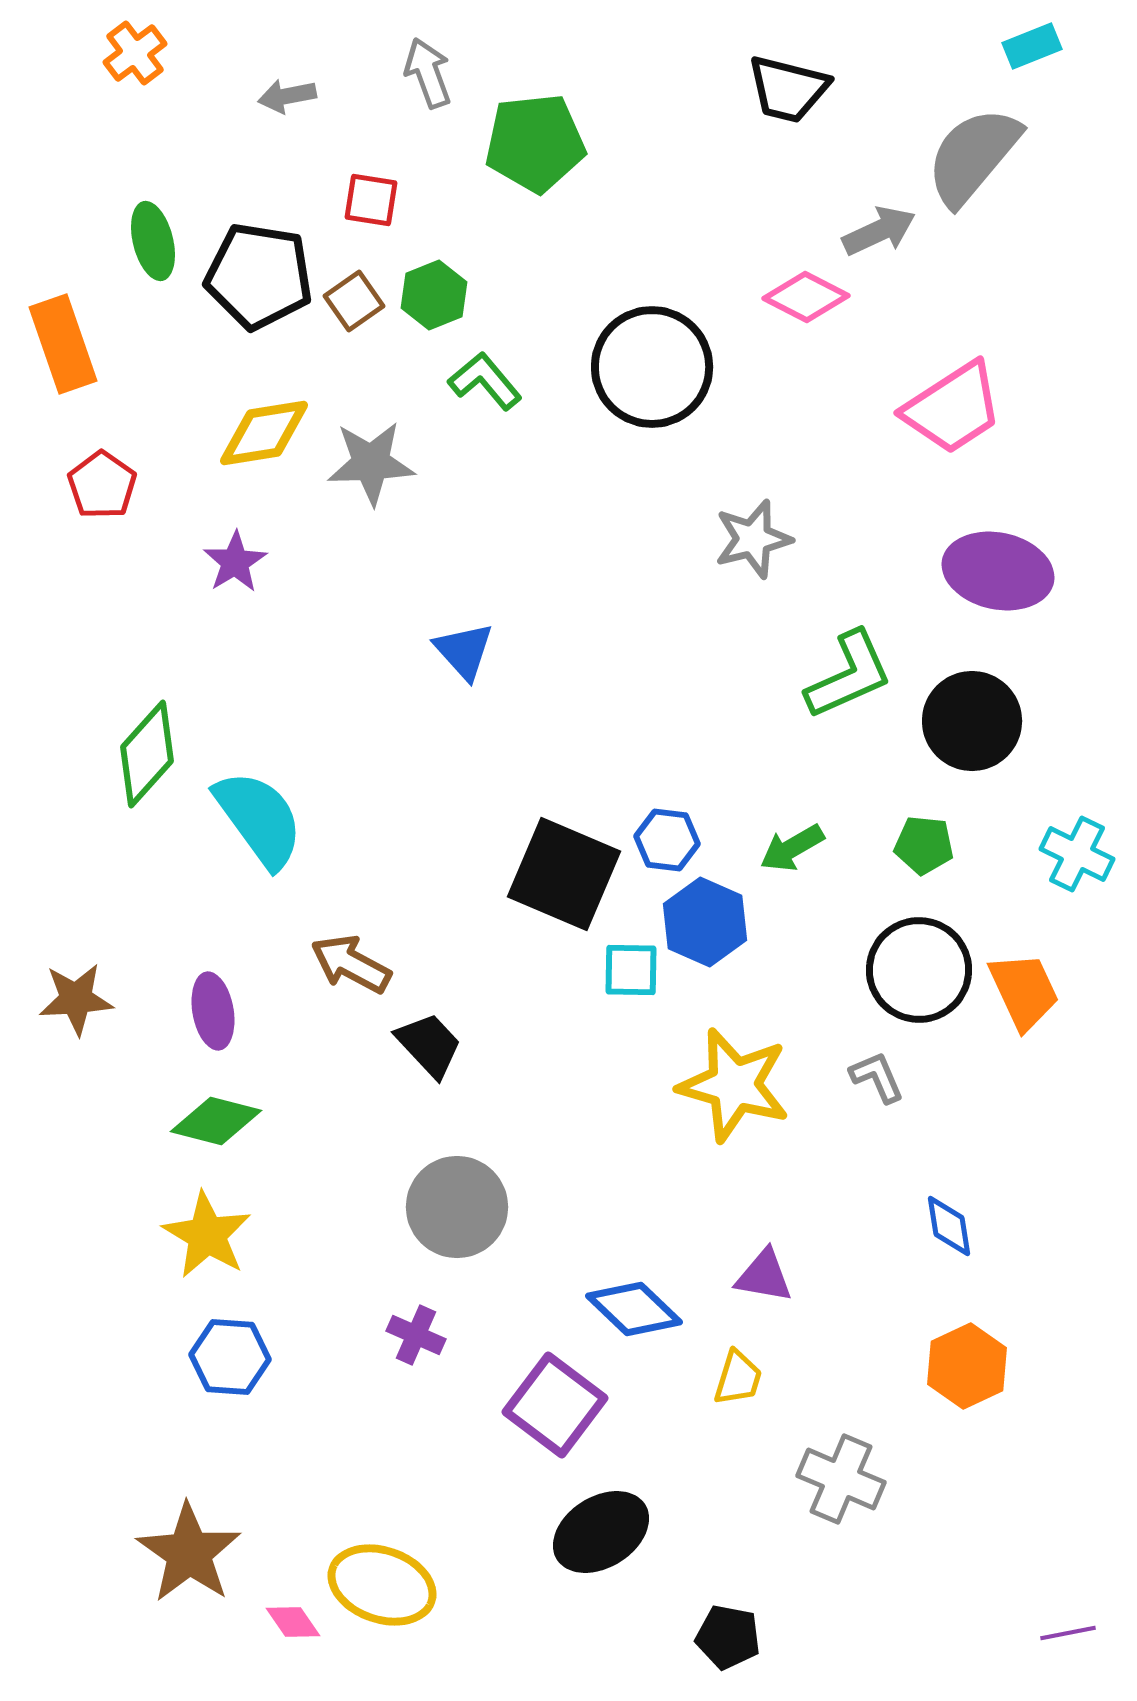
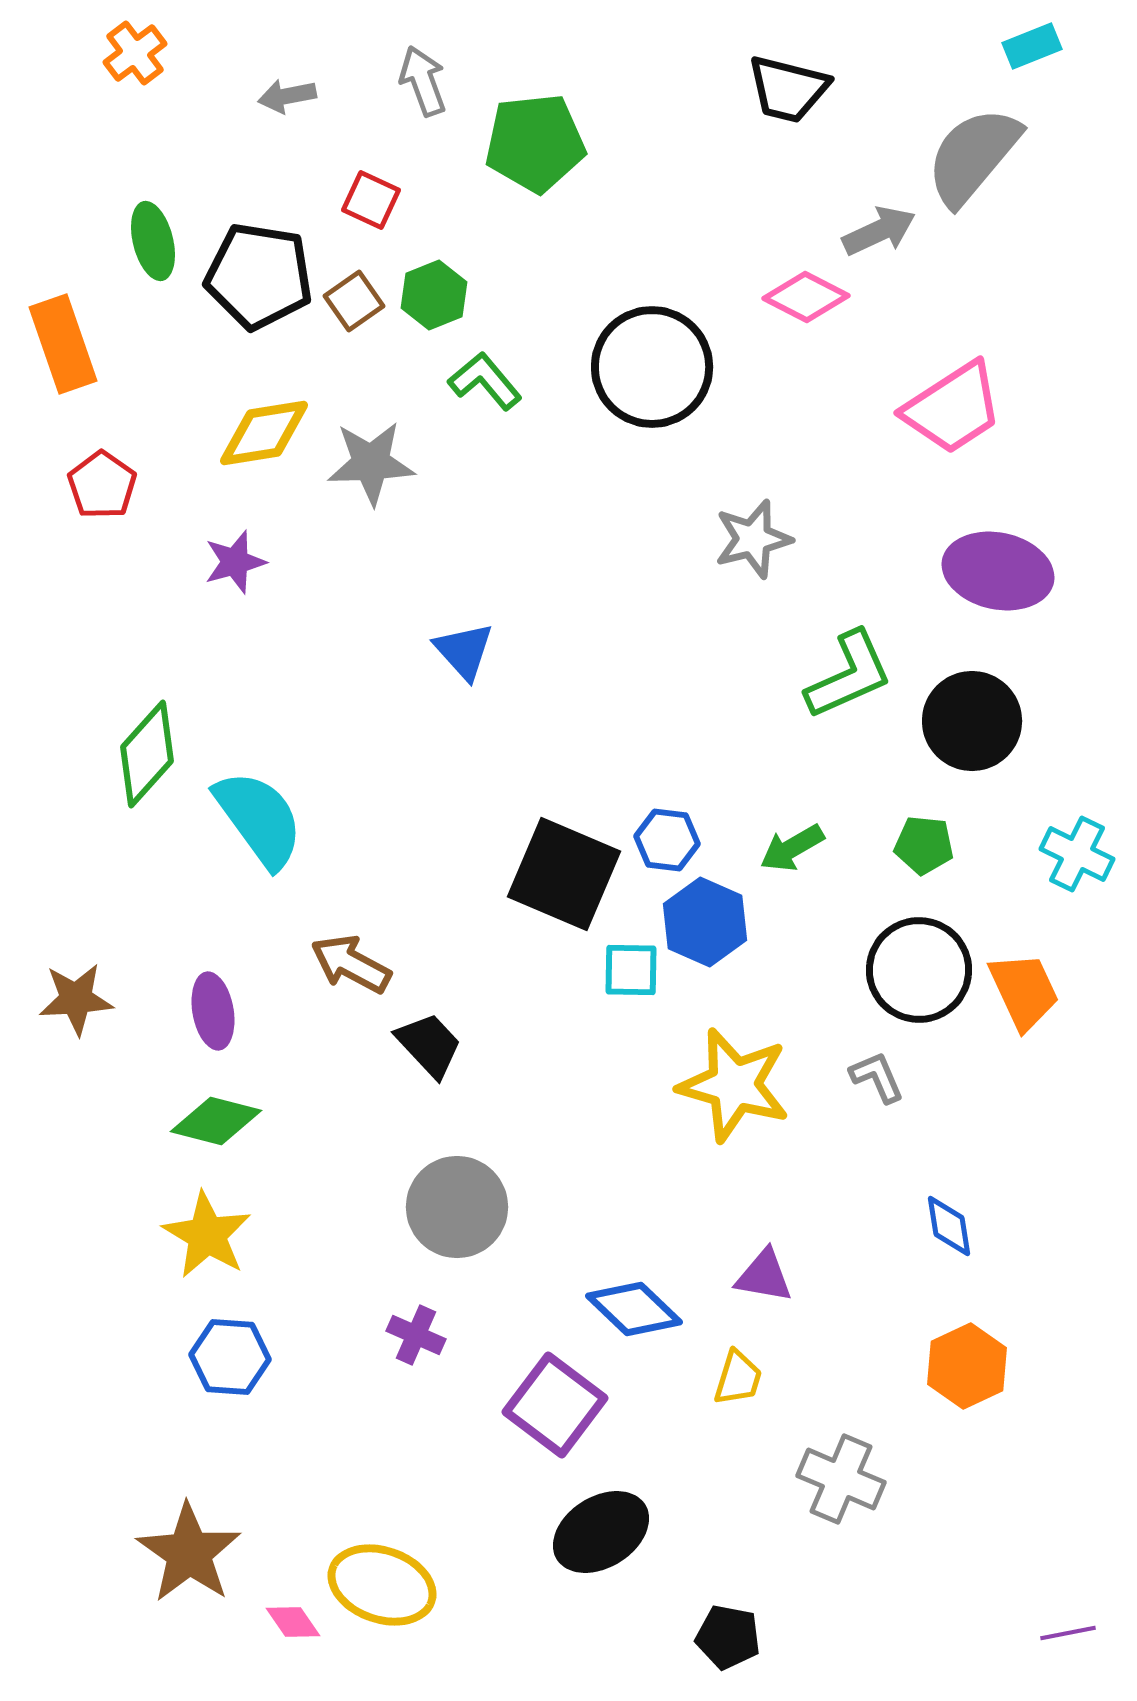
gray arrow at (428, 73): moved 5 px left, 8 px down
red square at (371, 200): rotated 16 degrees clockwise
purple star at (235, 562): rotated 16 degrees clockwise
